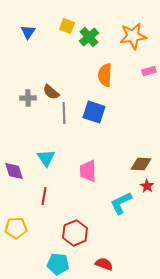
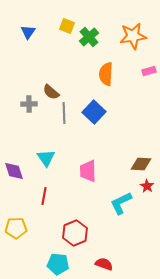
orange semicircle: moved 1 px right, 1 px up
gray cross: moved 1 px right, 6 px down
blue square: rotated 25 degrees clockwise
